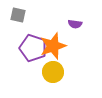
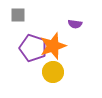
gray square: rotated 14 degrees counterclockwise
